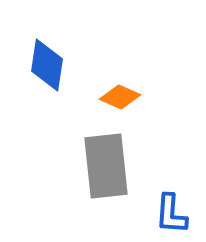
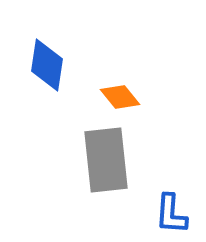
orange diamond: rotated 27 degrees clockwise
gray rectangle: moved 6 px up
